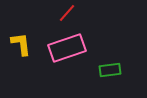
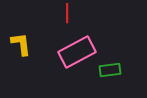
red line: rotated 42 degrees counterclockwise
pink rectangle: moved 10 px right, 4 px down; rotated 9 degrees counterclockwise
